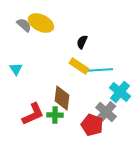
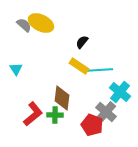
black semicircle: rotated 16 degrees clockwise
red L-shape: rotated 15 degrees counterclockwise
